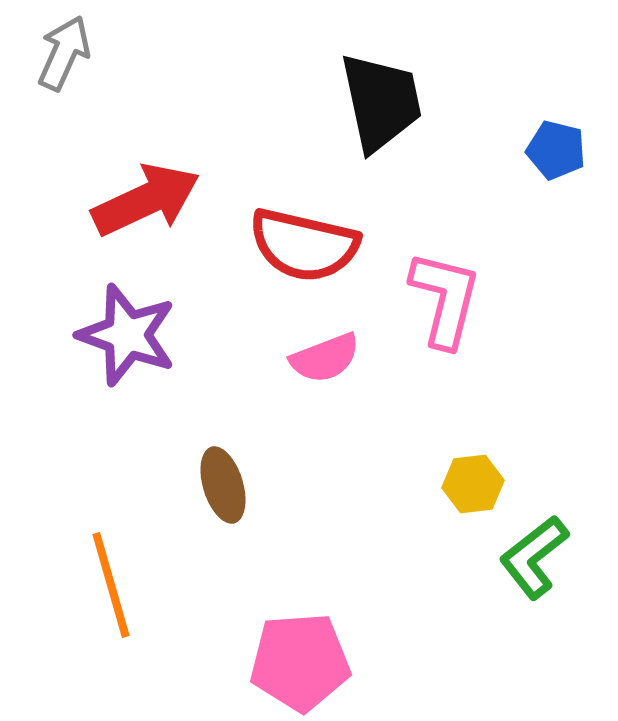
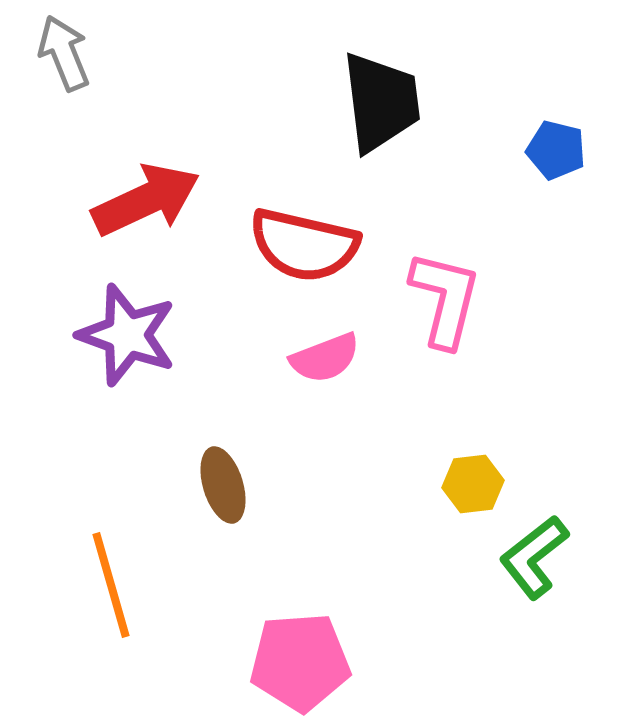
gray arrow: rotated 46 degrees counterclockwise
black trapezoid: rotated 5 degrees clockwise
